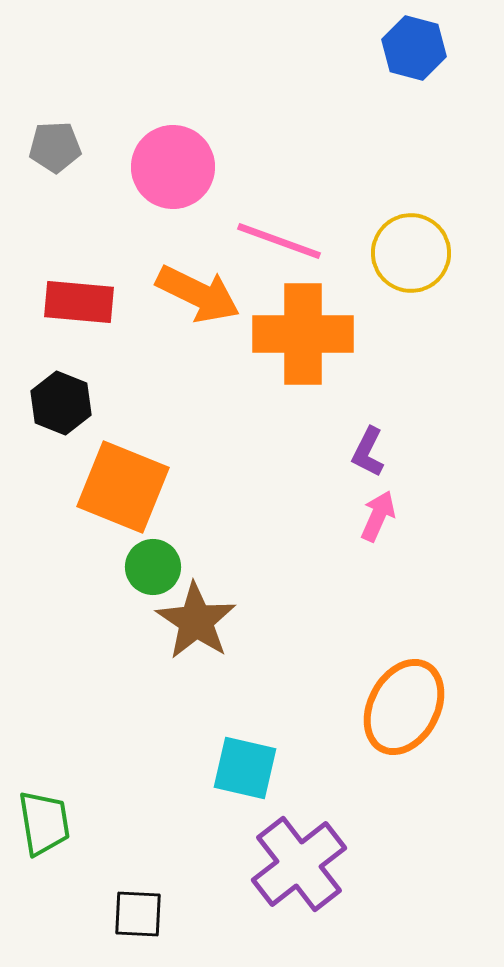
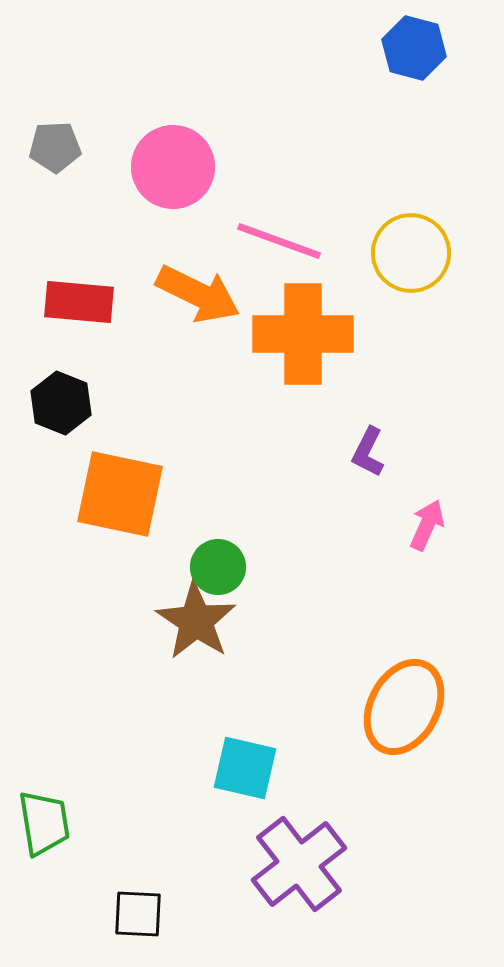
orange square: moved 3 px left, 7 px down; rotated 10 degrees counterclockwise
pink arrow: moved 49 px right, 9 px down
green circle: moved 65 px right
